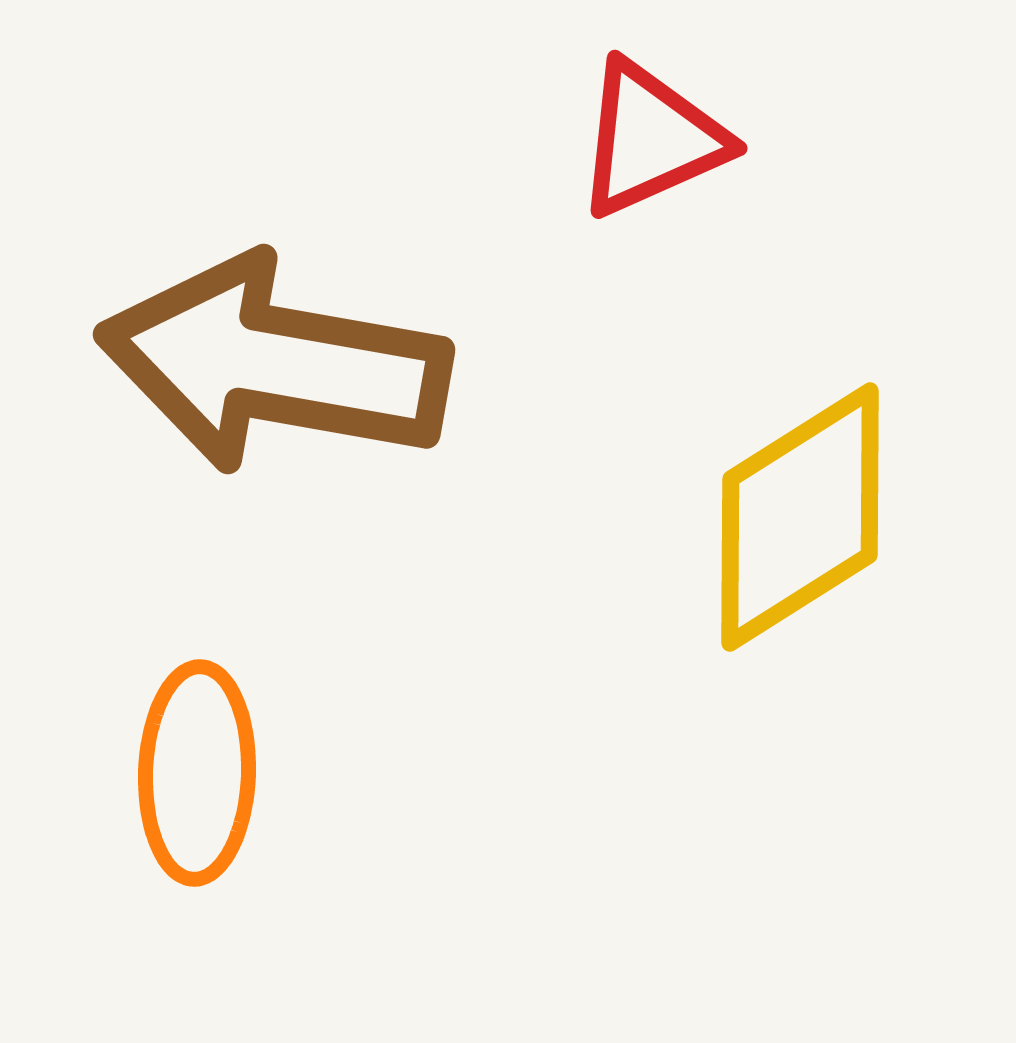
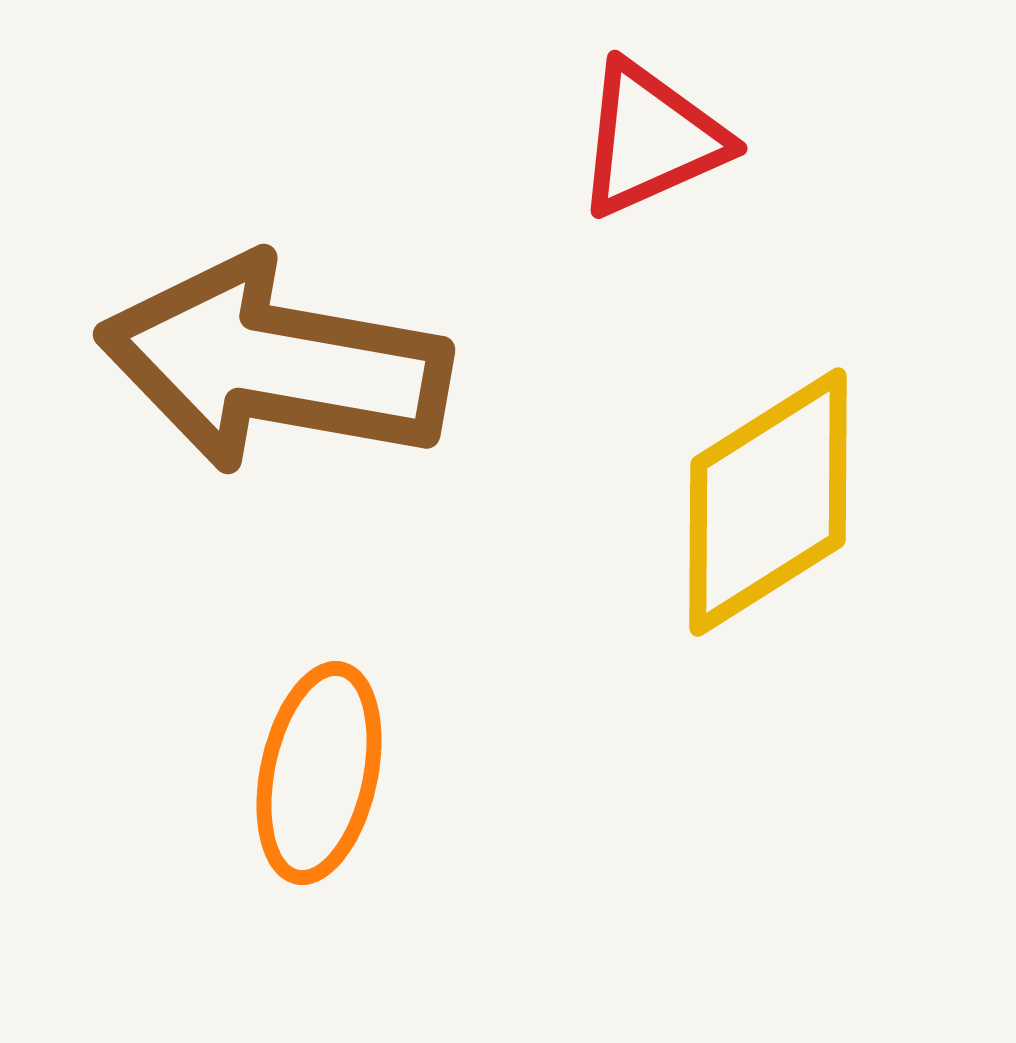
yellow diamond: moved 32 px left, 15 px up
orange ellipse: moved 122 px right; rotated 10 degrees clockwise
